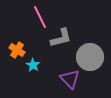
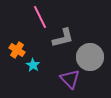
gray L-shape: moved 2 px right
